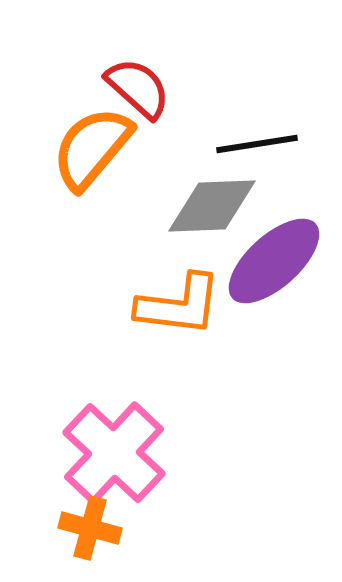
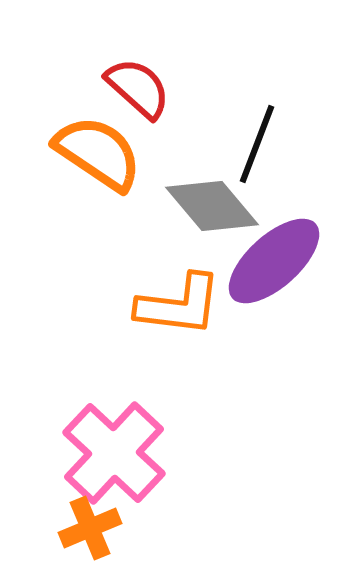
black line: rotated 60 degrees counterclockwise
orange semicircle: moved 6 px right, 5 px down; rotated 84 degrees clockwise
gray diamond: rotated 52 degrees clockwise
orange cross: rotated 38 degrees counterclockwise
